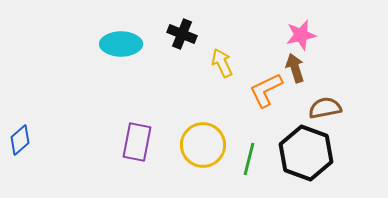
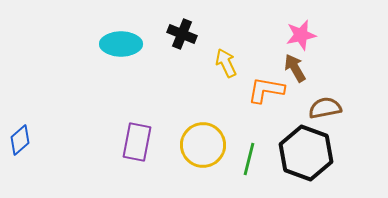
yellow arrow: moved 4 px right
brown arrow: rotated 12 degrees counterclockwise
orange L-shape: rotated 36 degrees clockwise
